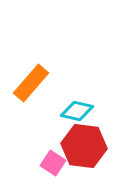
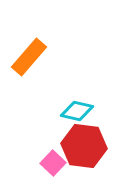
orange rectangle: moved 2 px left, 26 px up
pink square: rotated 10 degrees clockwise
